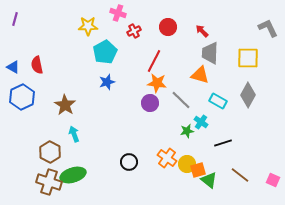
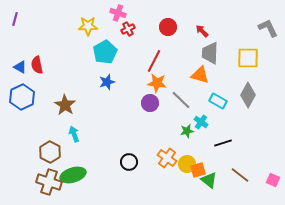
red cross: moved 6 px left, 2 px up
blue triangle: moved 7 px right
